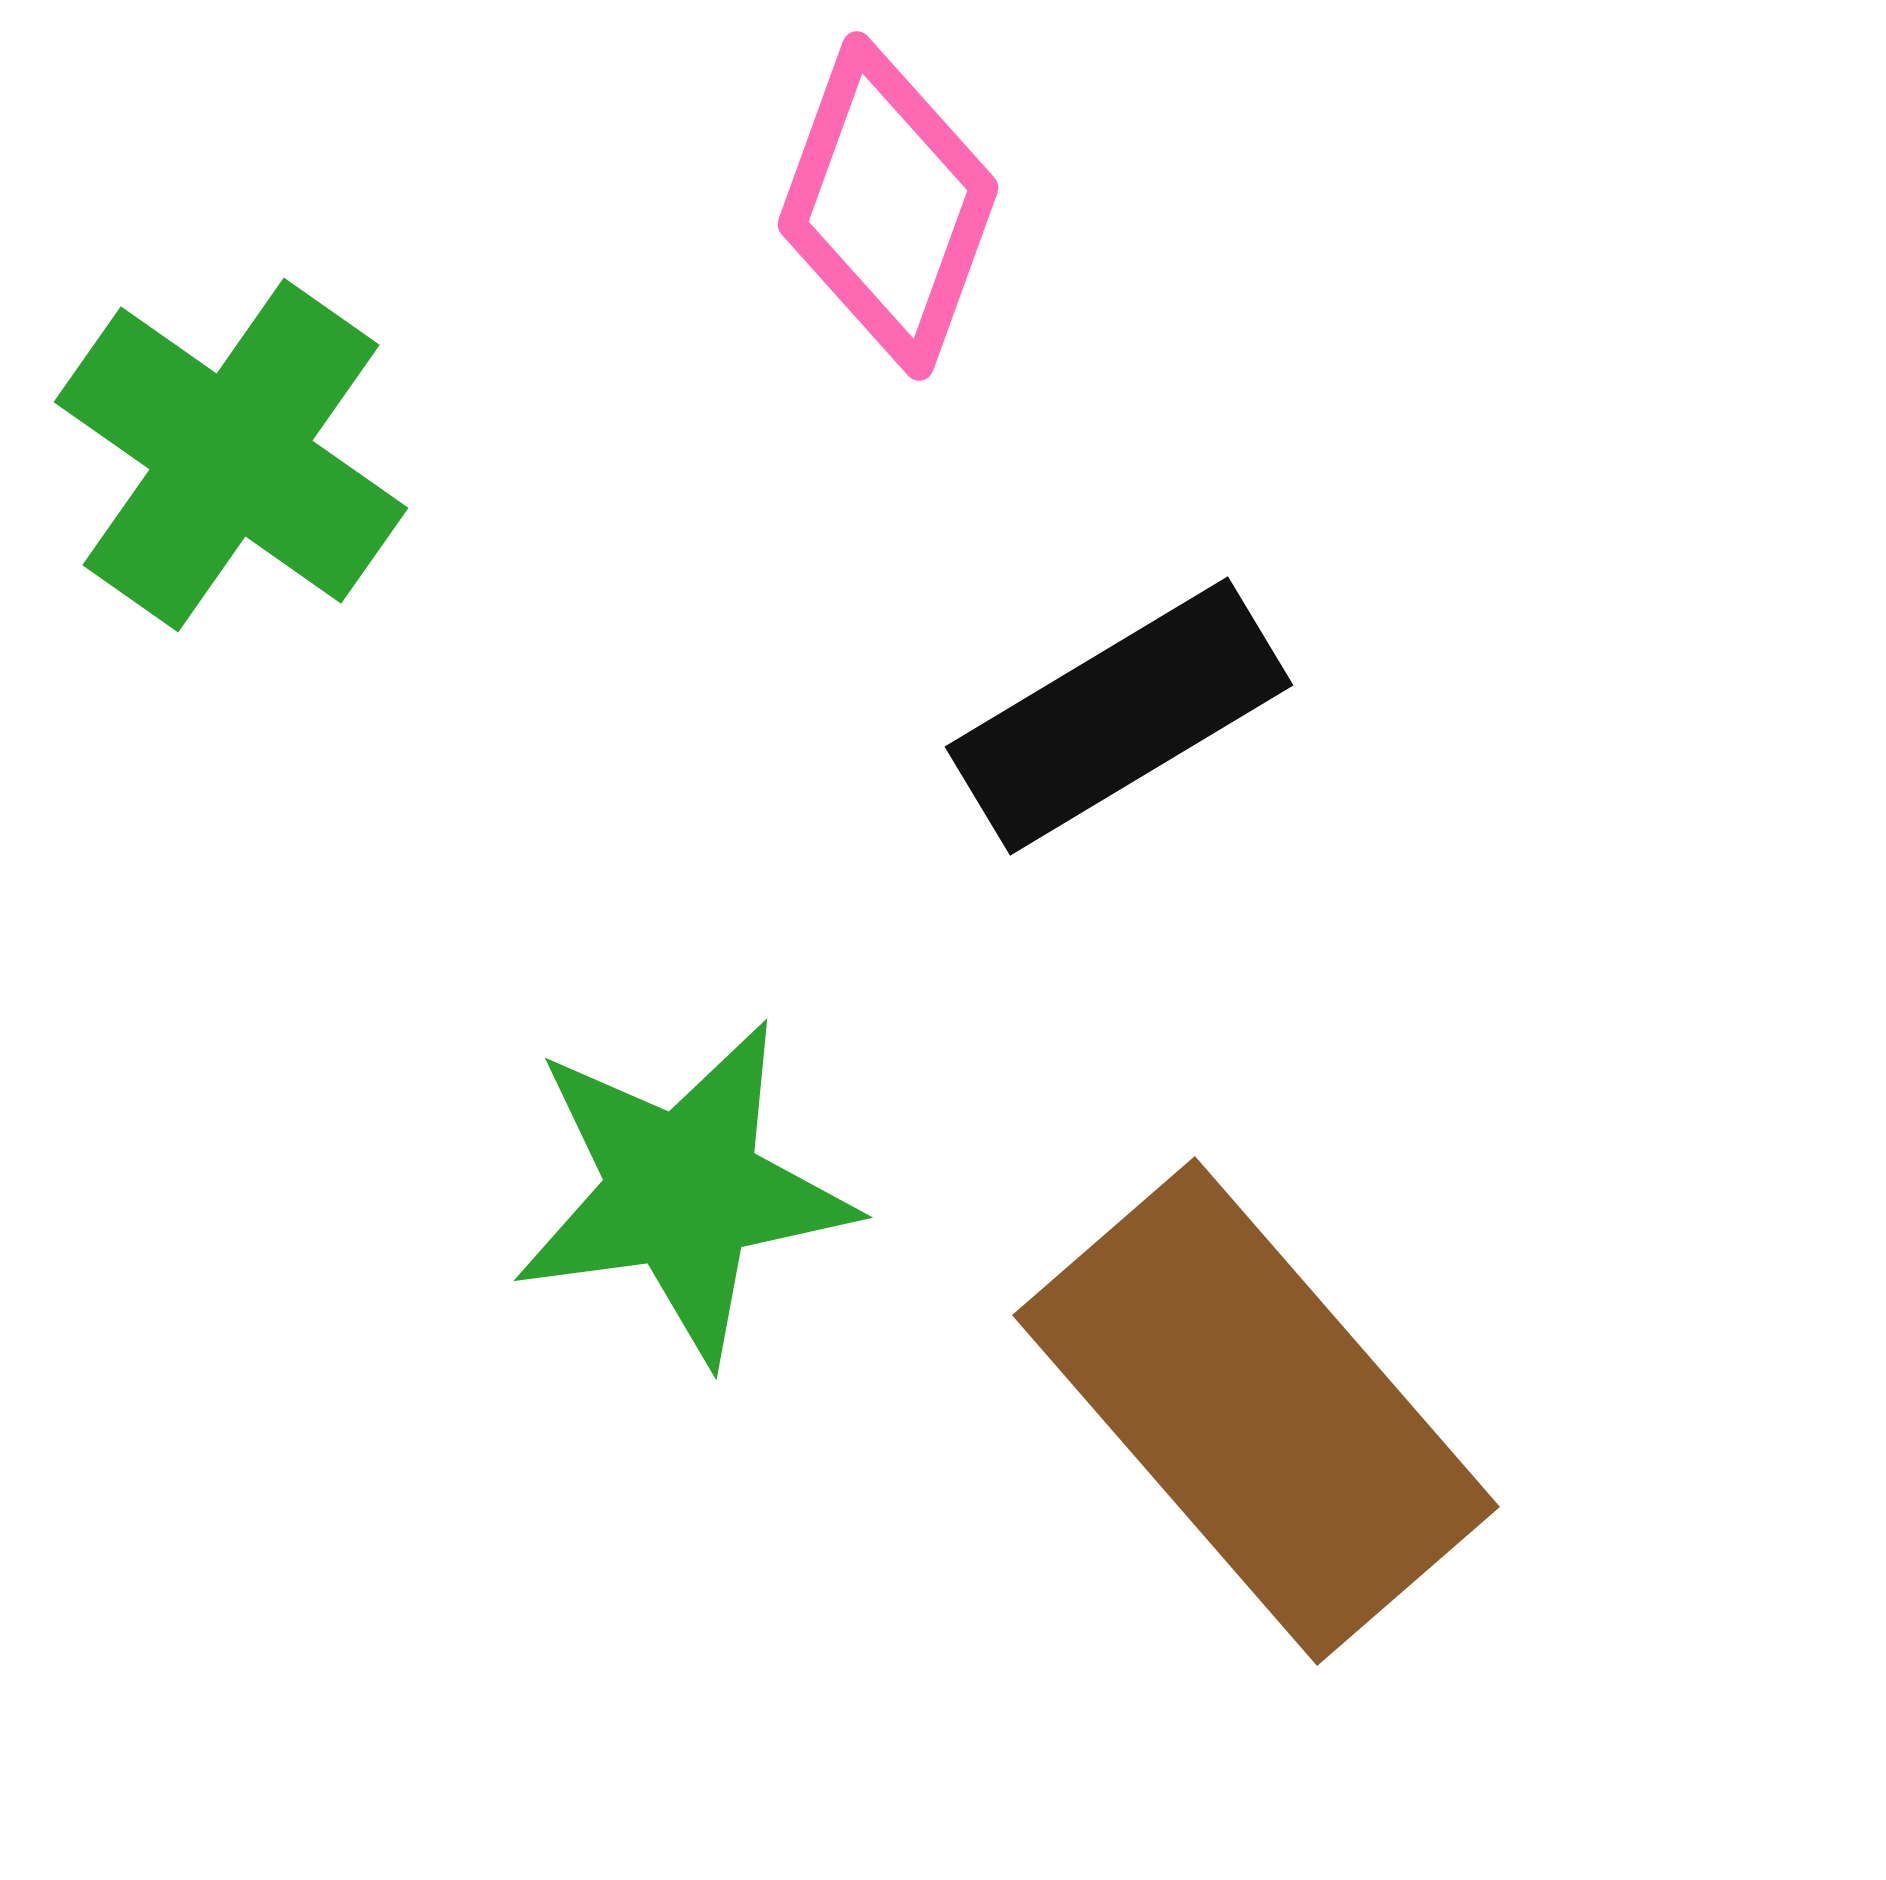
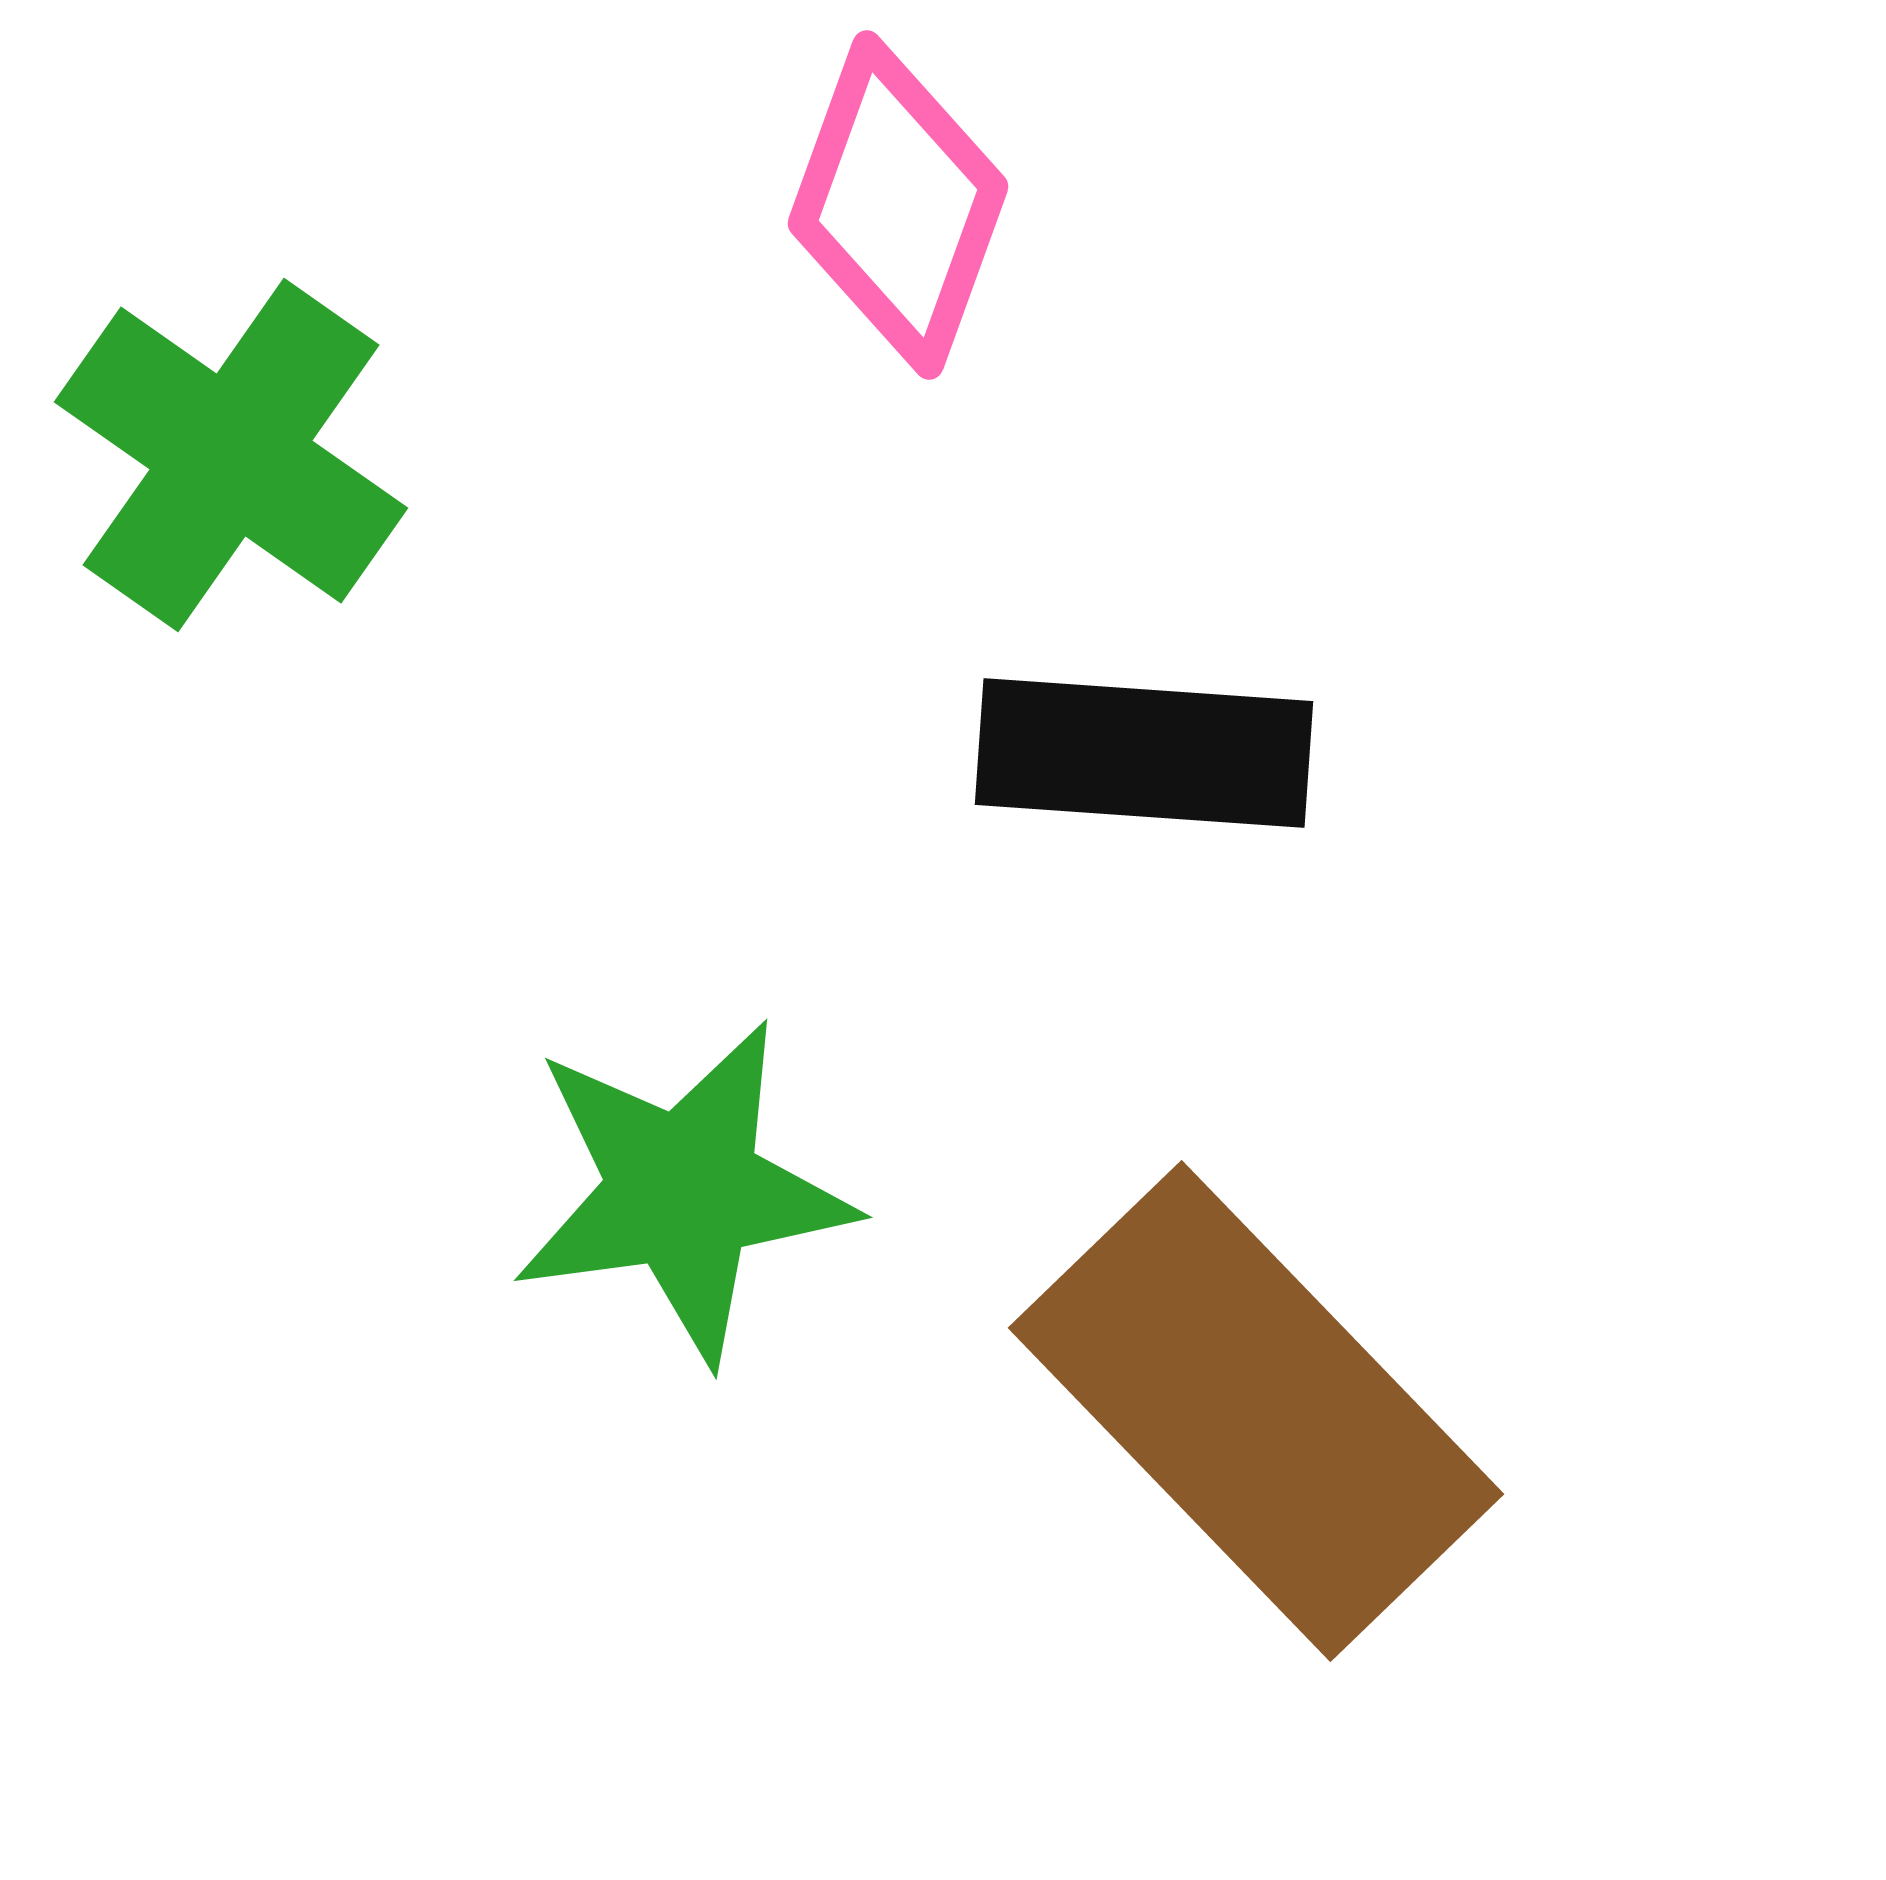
pink diamond: moved 10 px right, 1 px up
black rectangle: moved 25 px right, 37 px down; rotated 35 degrees clockwise
brown rectangle: rotated 3 degrees counterclockwise
